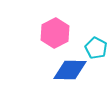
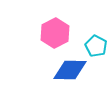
cyan pentagon: moved 2 px up
